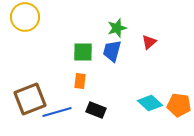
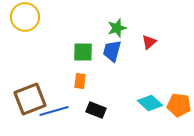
blue line: moved 3 px left, 1 px up
